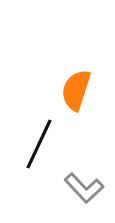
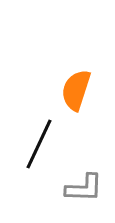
gray L-shape: rotated 45 degrees counterclockwise
